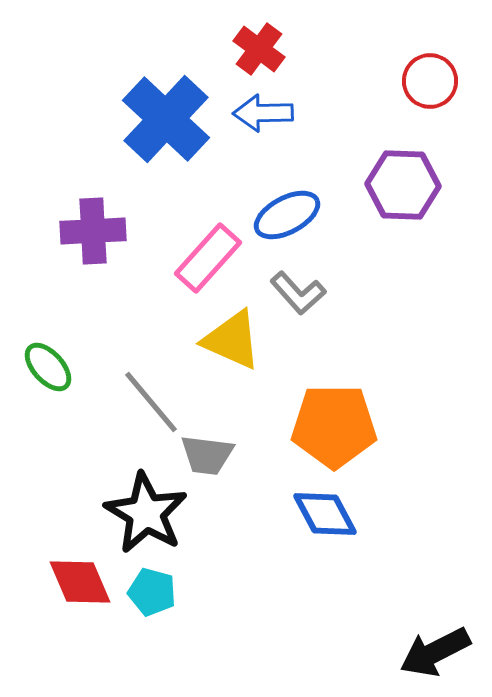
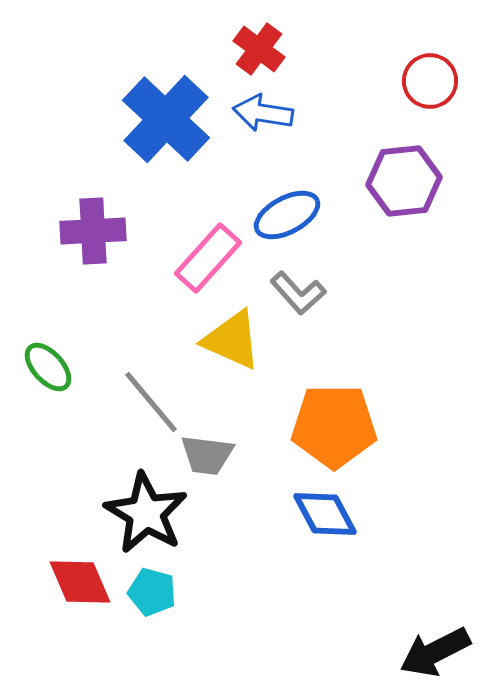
blue arrow: rotated 10 degrees clockwise
purple hexagon: moved 1 px right, 4 px up; rotated 8 degrees counterclockwise
